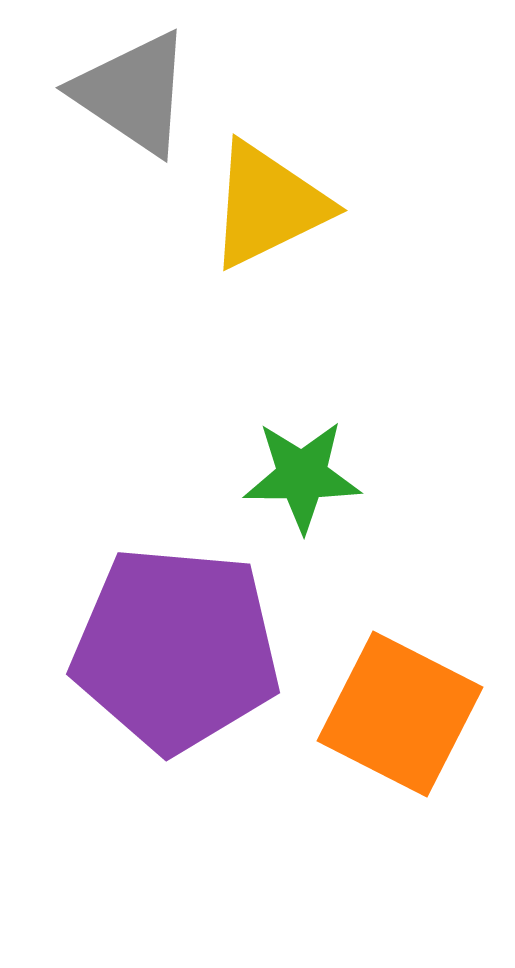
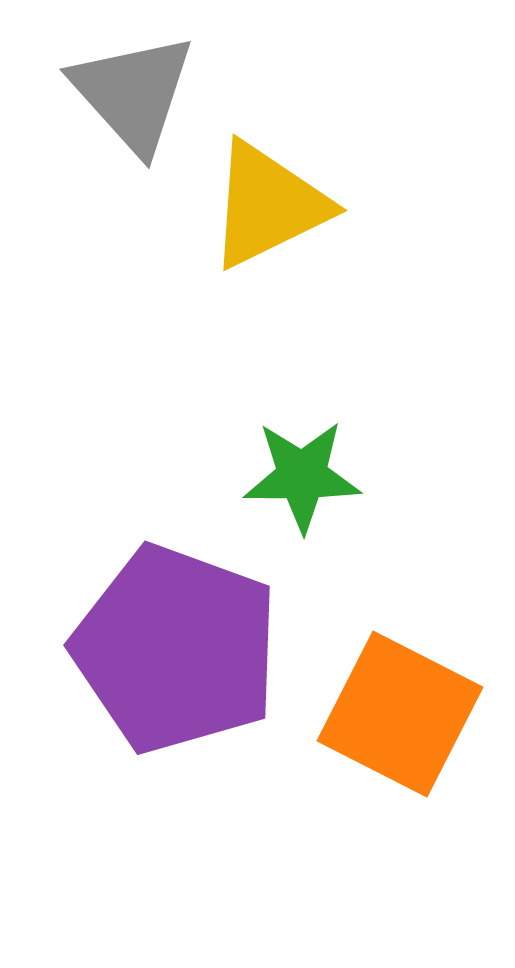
gray triangle: rotated 14 degrees clockwise
purple pentagon: rotated 15 degrees clockwise
